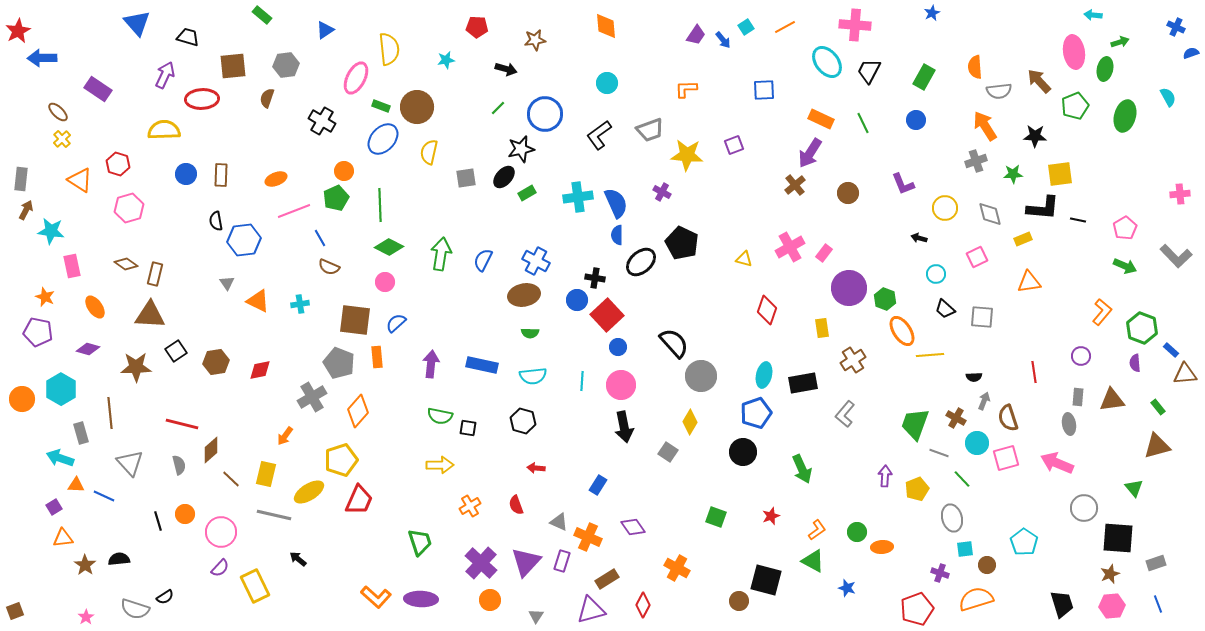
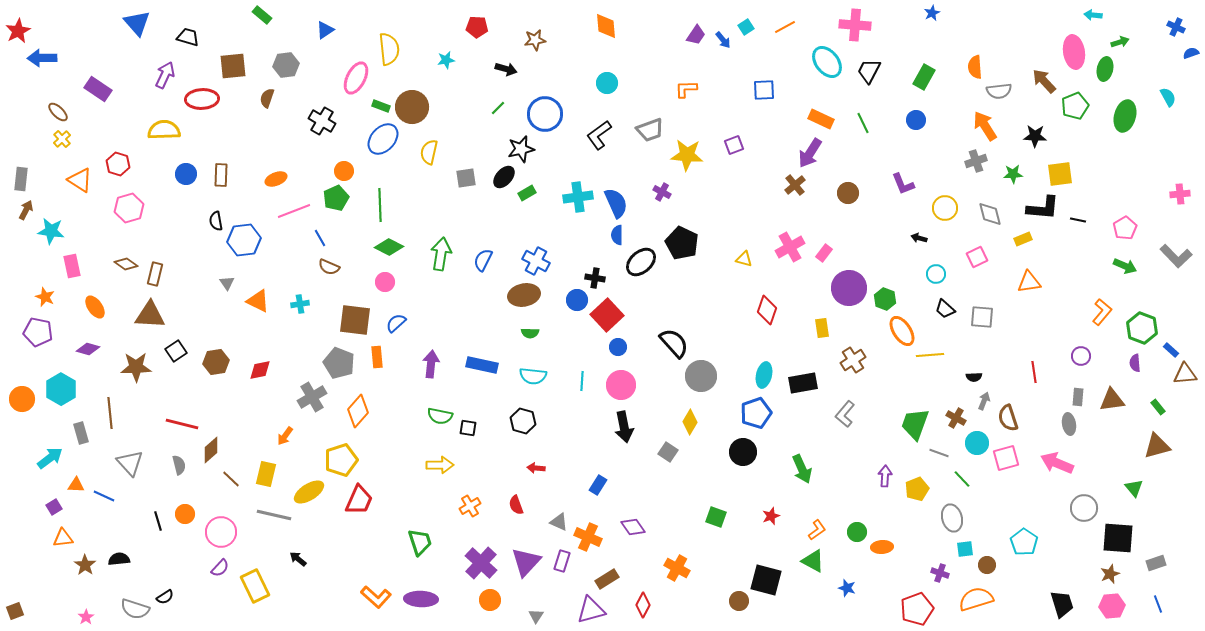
brown arrow at (1039, 81): moved 5 px right
brown circle at (417, 107): moved 5 px left
cyan semicircle at (533, 376): rotated 12 degrees clockwise
cyan arrow at (60, 458): moved 10 px left; rotated 124 degrees clockwise
